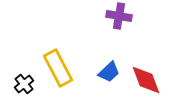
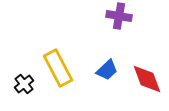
blue trapezoid: moved 2 px left, 2 px up
red diamond: moved 1 px right, 1 px up
